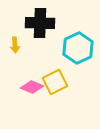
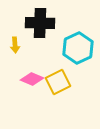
yellow square: moved 3 px right
pink diamond: moved 8 px up
